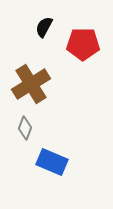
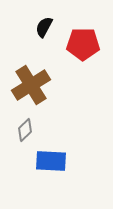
brown cross: moved 1 px down
gray diamond: moved 2 px down; rotated 25 degrees clockwise
blue rectangle: moved 1 px left, 1 px up; rotated 20 degrees counterclockwise
